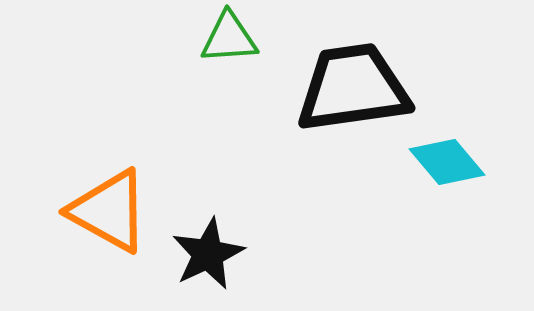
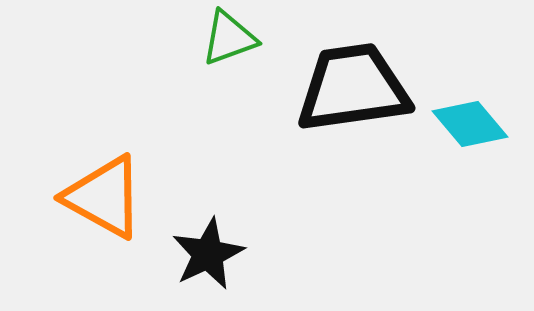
green triangle: rotated 16 degrees counterclockwise
cyan diamond: moved 23 px right, 38 px up
orange triangle: moved 5 px left, 14 px up
